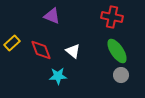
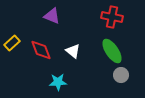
green ellipse: moved 5 px left
cyan star: moved 6 px down
